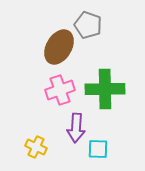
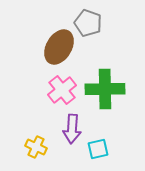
gray pentagon: moved 2 px up
pink cross: moved 2 px right; rotated 20 degrees counterclockwise
purple arrow: moved 4 px left, 1 px down
cyan square: rotated 15 degrees counterclockwise
